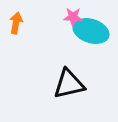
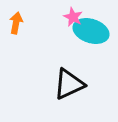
pink star: rotated 24 degrees clockwise
black triangle: rotated 12 degrees counterclockwise
